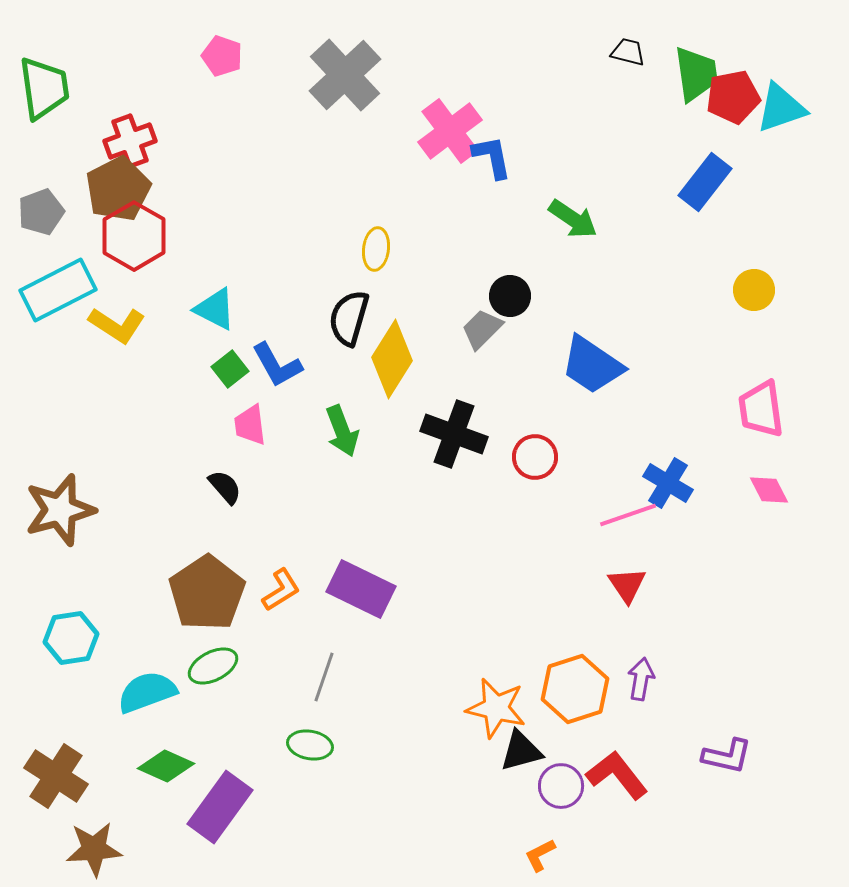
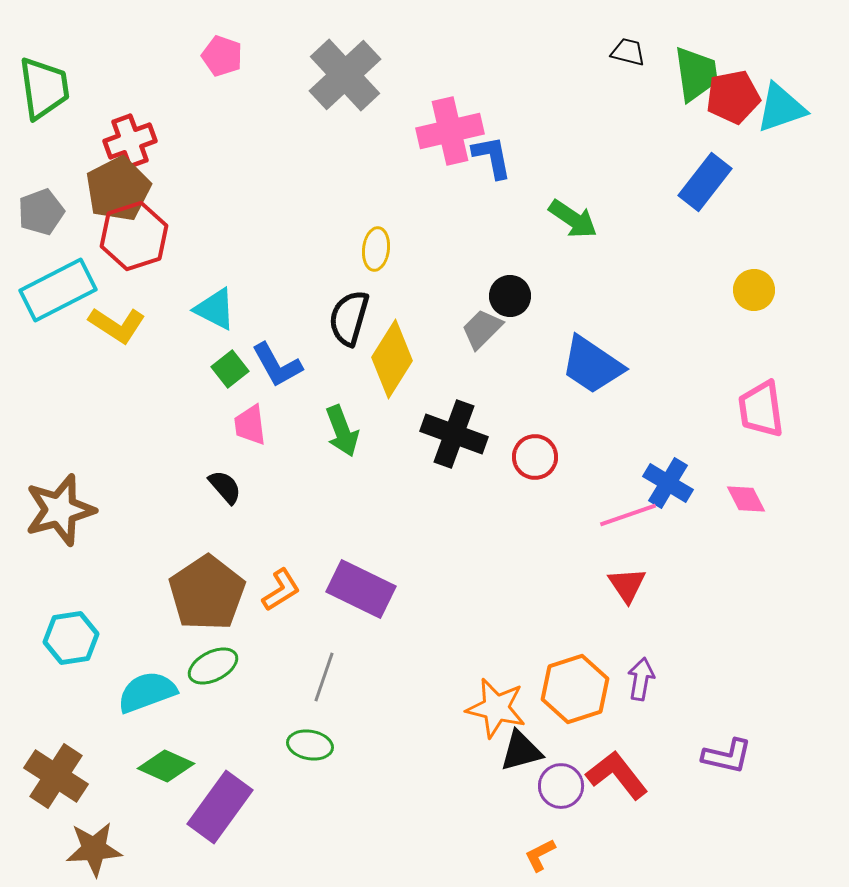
pink cross at (450, 131): rotated 24 degrees clockwise
red hexagon at (134, 236): rotated 12 degrees clockwise
pink diamond at (769, 490): moved 23 px left, 9 px down
